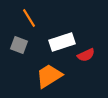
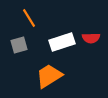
gray square: rotated 36 degrees counterclockwise
red semicircle: moved 5 px right, 17 px up; rotated 24 degrees clockwise
